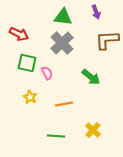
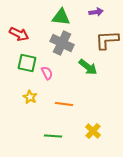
purple arrow: rotated 80 degrees counterclockwise
green triangle: moved 2 px left
gray cross: rotated 20 degrees counterclockwise
green arrow: moved 3 px left, 10 px up
orange line: rotated 18 degrees clockwise
yellow cross: moved 1 px down
green line: moved 3 px left
